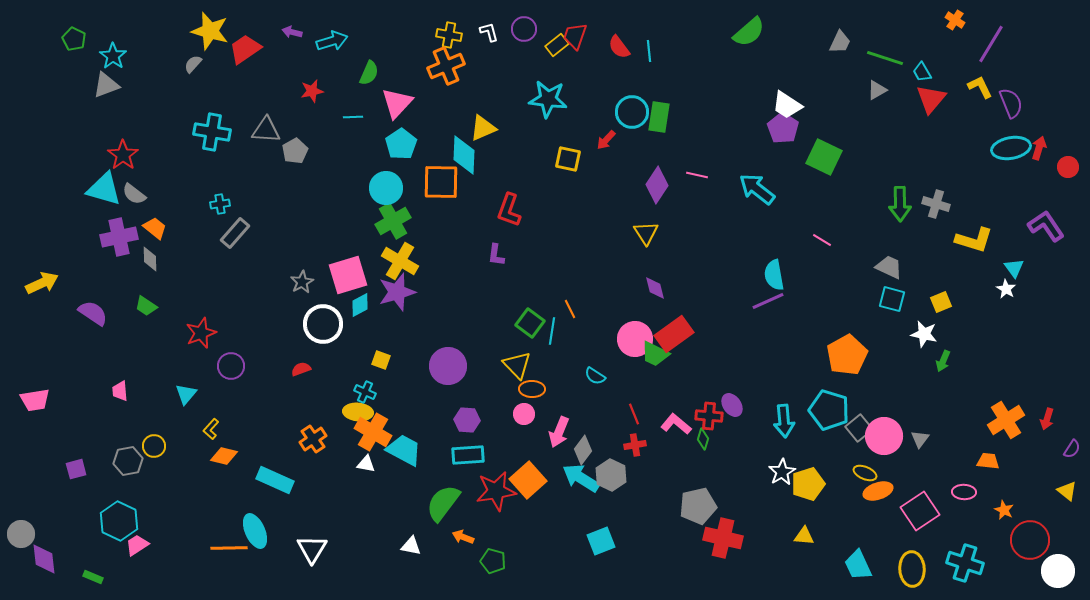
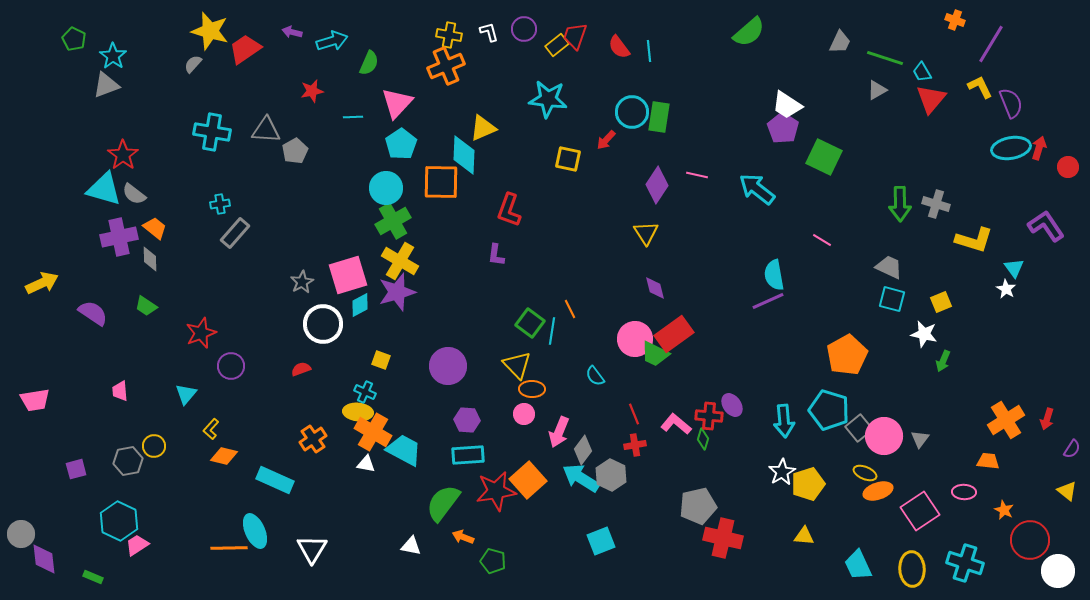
orange cross at (955, 20): rotated 12 degrees counterclockwise
green semicircle at (369, 73): moved 10 px up
cyan semicircle at (595, 376): rotated 20 degrees clockwise
